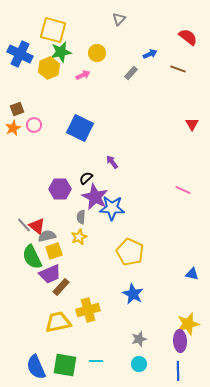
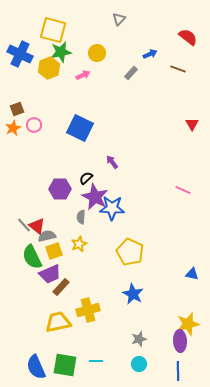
yellow star at (79, 237): moved 7 px down
